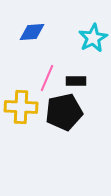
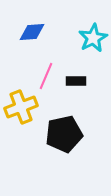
pink line: moved 1 px left, 2 px up
yellow cross: rotated 24 degrees counterclockwise
black pentagon: moved 22 px down
